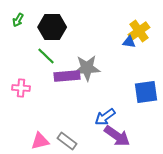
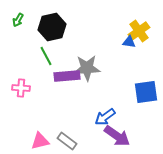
black hexagon: rotated 12 degrees counterclockwise
green line: rotated 18 degrees clockwise
